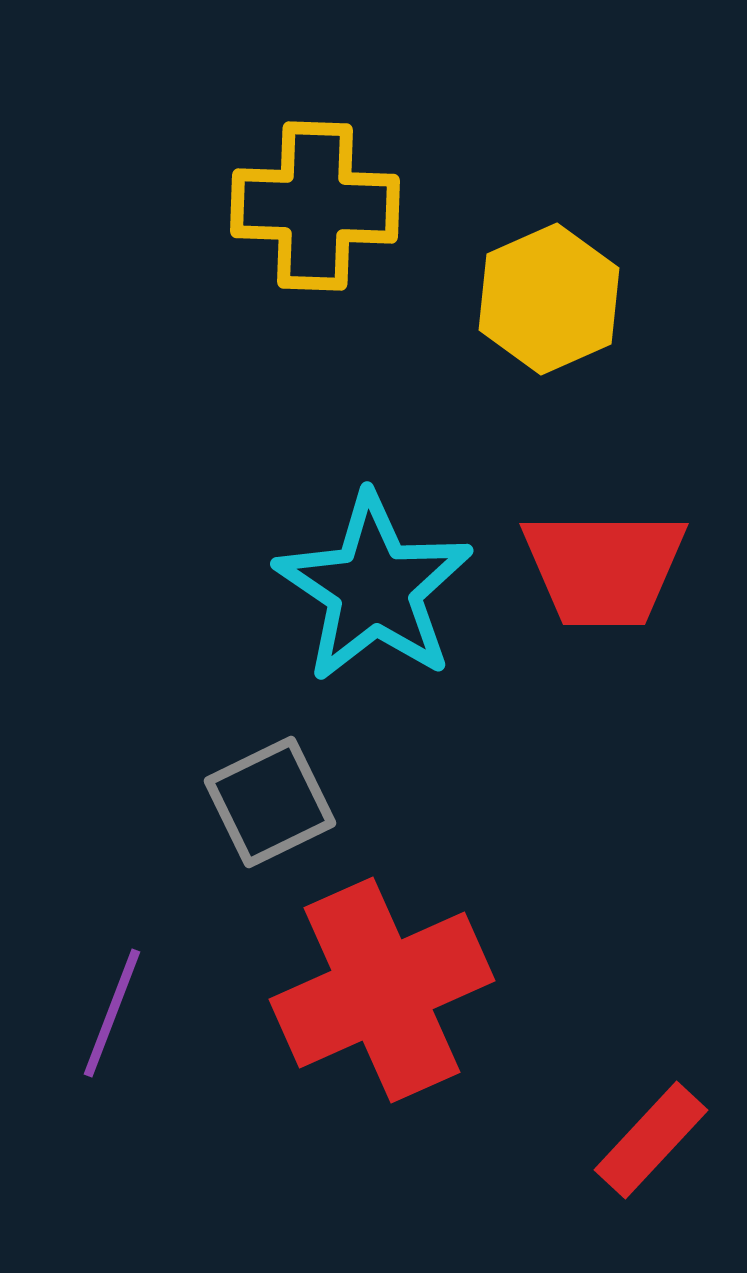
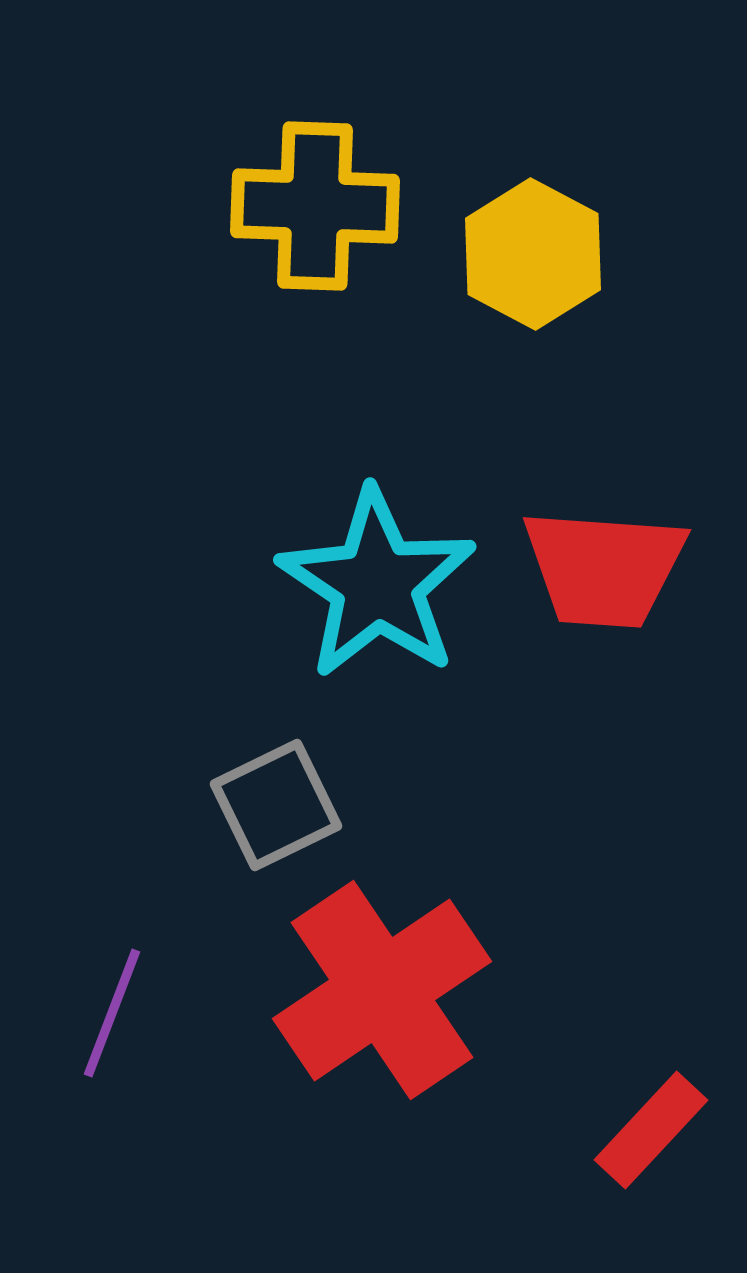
yellow hexagon: moved 16 px left, 45 px up; rotated 8 degrees counterclockwise
red trapezoid: rotated 4 degrees clockwise
cyan star: moved 3 px right, 4 px up
gray square: moved 6 px right, 3 px down
red cross: rotated 10 degrees counterclockwise
red rectangle: moved 10 px up
